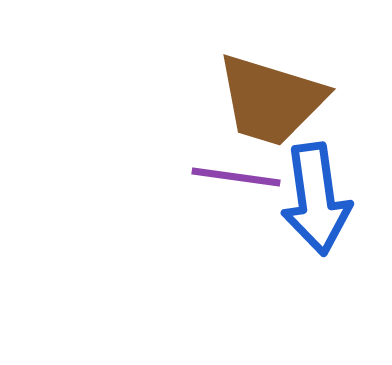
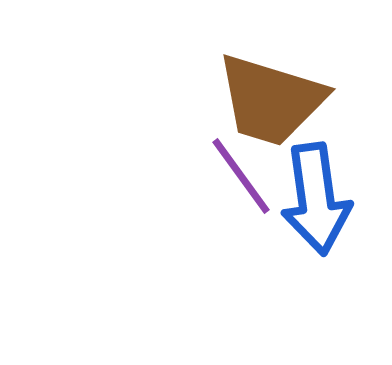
purple line: moved 5 px right, 1 px up; rotated 46 degrees clockwise
